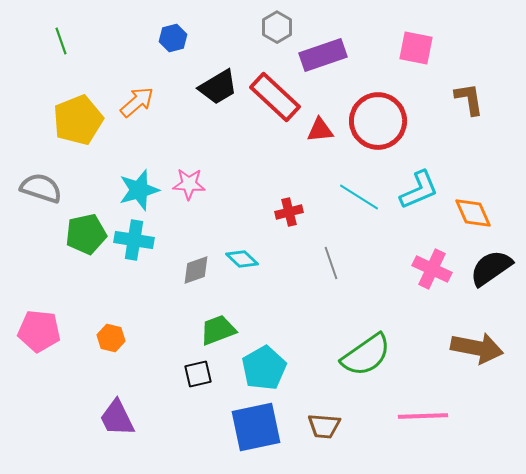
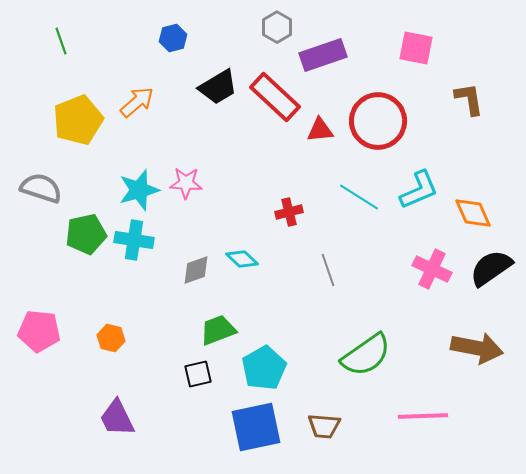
pink star: moved 3 px left, 1 px up
gray line: moved 3 px left, 7 px down
